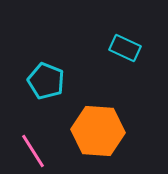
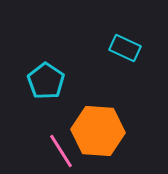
cyan pentagon: rotated 12 degrees clockwise
pink line: moved 28 px right
